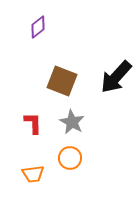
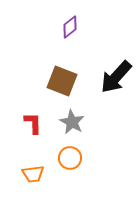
purple diamond: moved 32 px right
